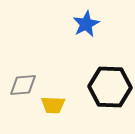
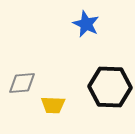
blue star: rotated 20 degrees counterclockwise
gray diamond: moved 1 px left, 2 px up
